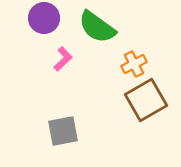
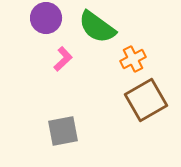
purple circle: moved 2 px right
orange cross: moved 1 px left, 5 px up
